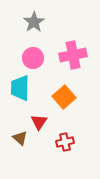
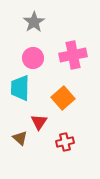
orange square: moved 1 px left, 1 px down
